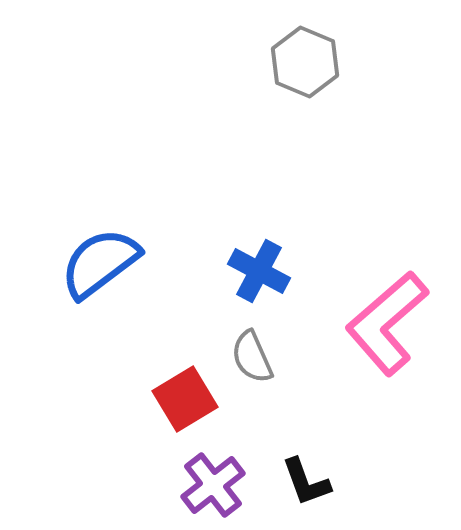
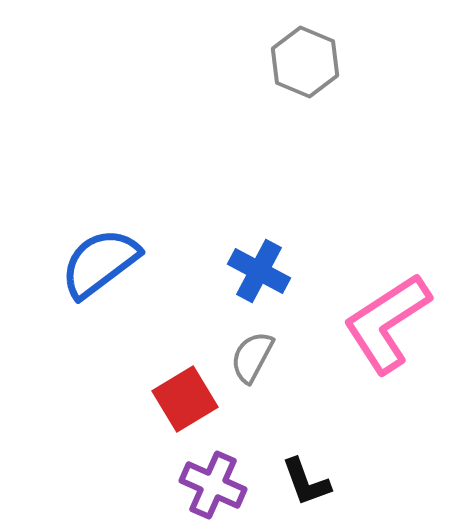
pink L-shape: rotated 8 degrees clockwise
gray semicircle: rotated 52 degrees clockwise
purple cross: rotated 28 degrees counterclockwise
